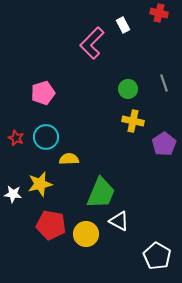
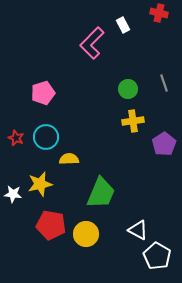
yellow cross: rotated 20 degrees counterclockwise
white triangle: moved 19 px right, 9 px down
